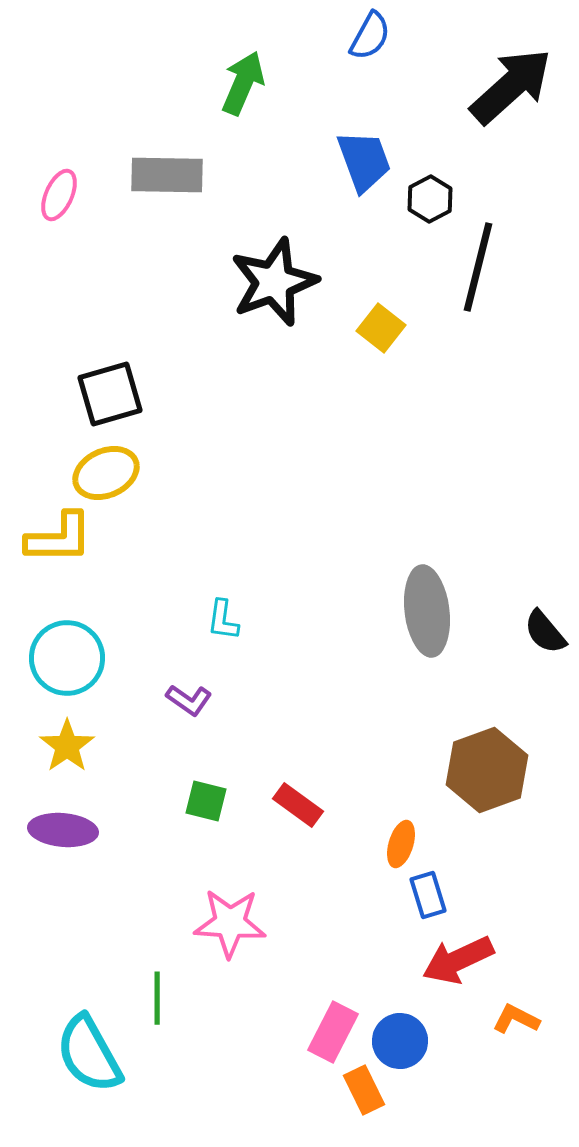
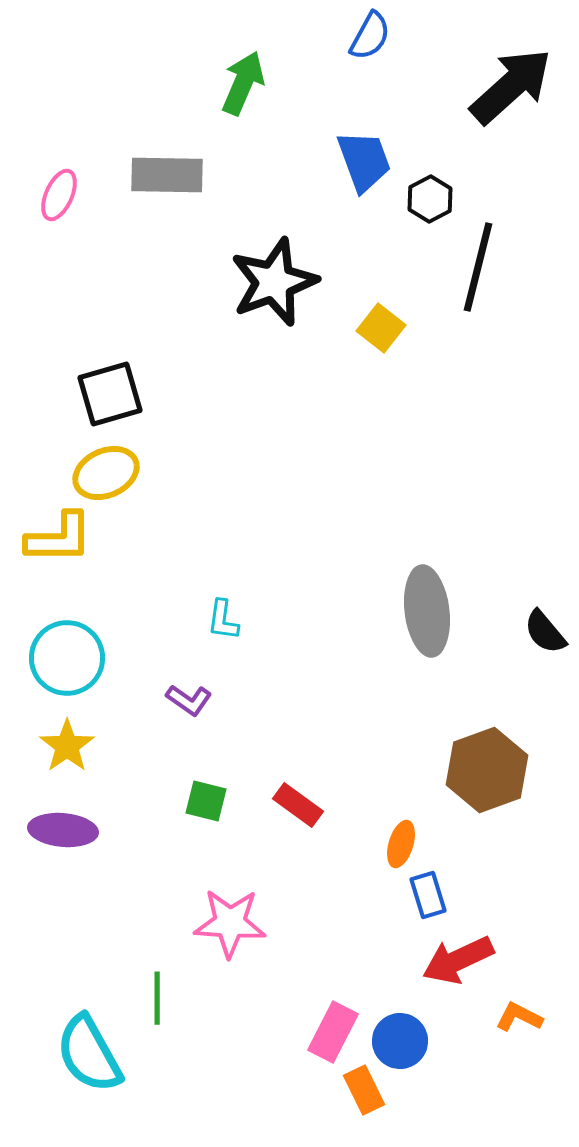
orange L-shape: moved 3 px right, 2 px up
